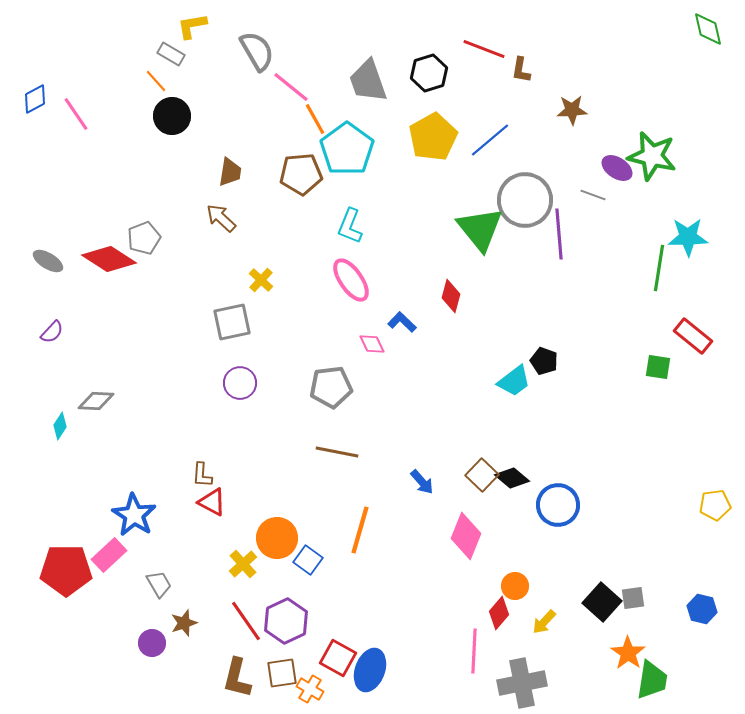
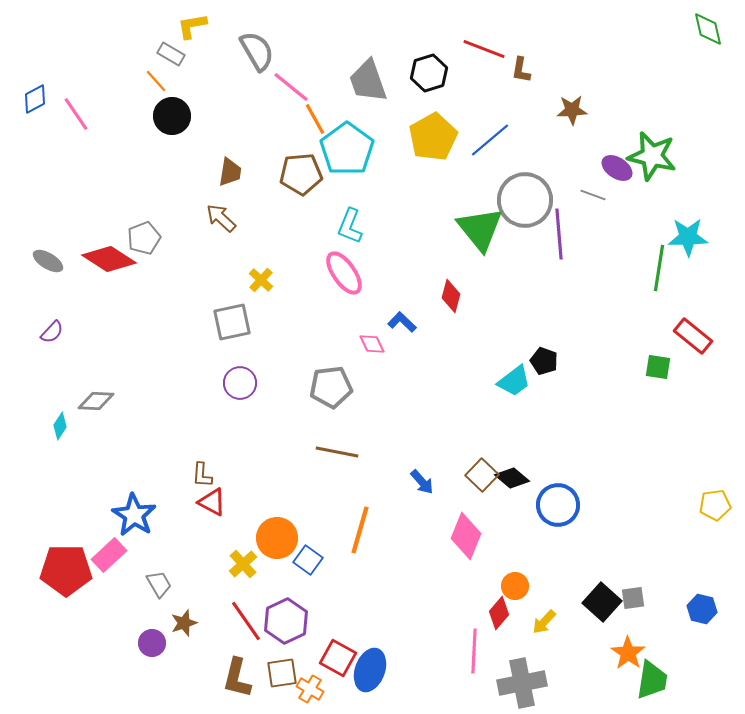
pink ellipse at (351, 280): moved 7 px left, 7 px up
